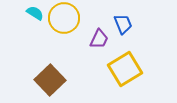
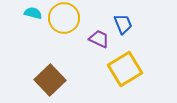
cyan semicircle: moved 2 px left; rotated 18 degrees counterclockwise
purple trapezoid: rotated 90 degrees counterclockwise
